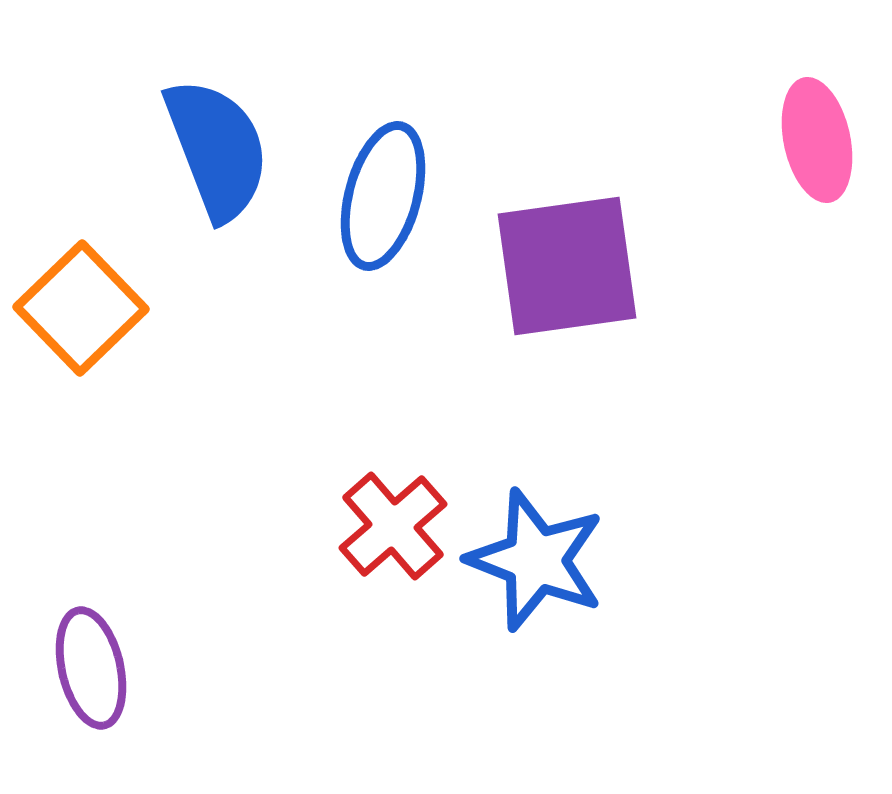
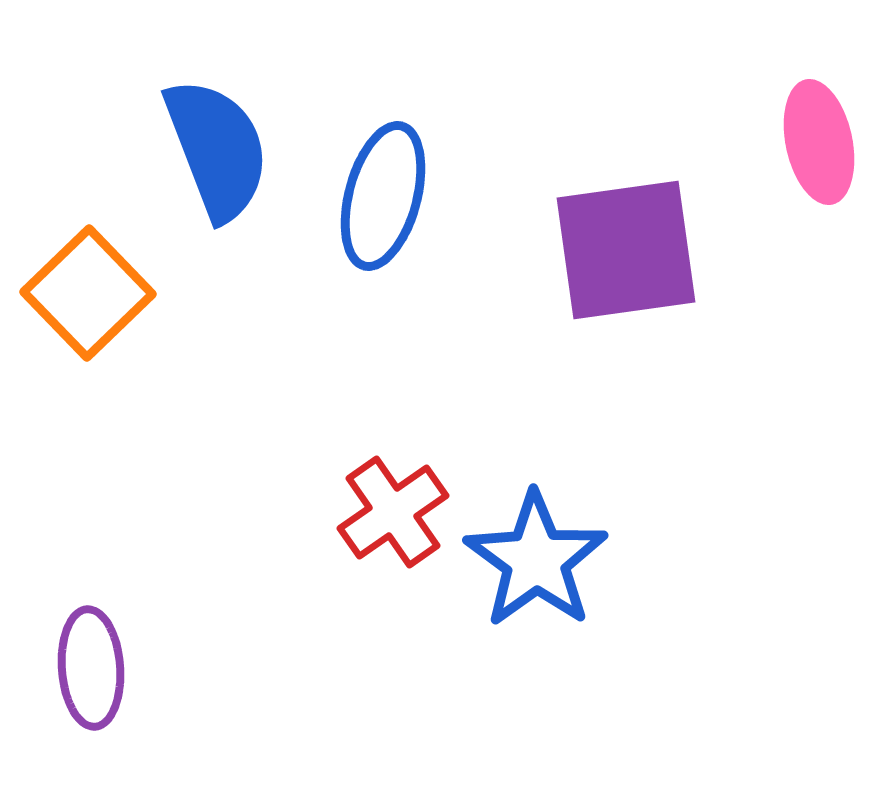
pink ellipse: moved 2 px right, 2 px down
purple square: moved 59 px right, 16 px up
orange square: moved 7 px right, 15 px up
red cross: moved 14 px up; rotated 6 degrees clockwise
blue star: rotated 15 degrees clockwise
purple ellipse: rotated 9 degrees clockwise
